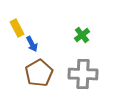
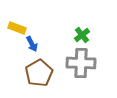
yellow rectangle: rotated 42 degrees counterclockwise
gray cross: moved 2 px left, 11 px up
